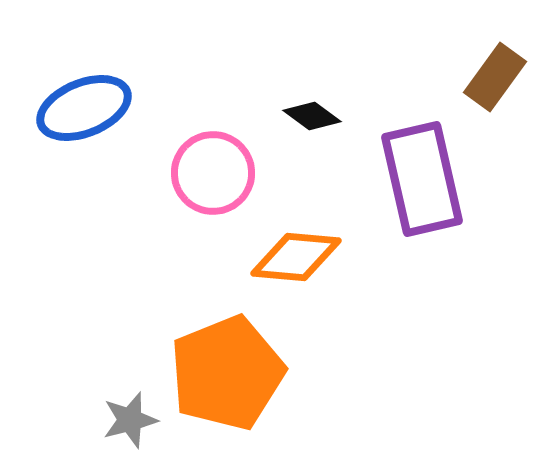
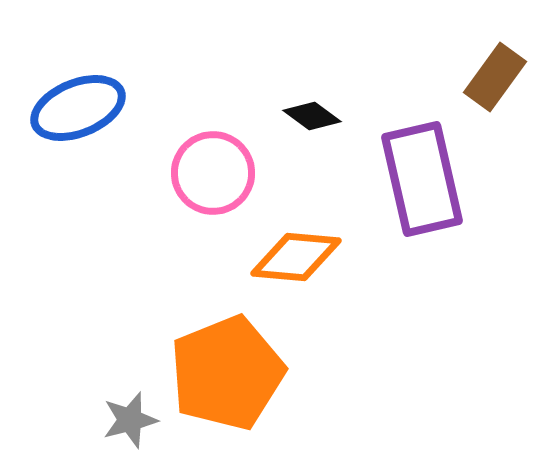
blue ellipse: moved 6 px left
